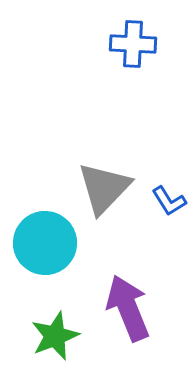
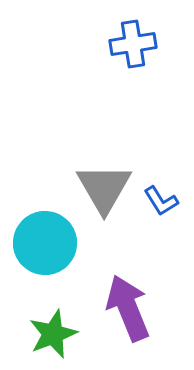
blue cross: rotated 12 degrees counterclockwise
gray triangle: rotated 14 degrees counterclockwise
blue L-shape: moved 8 px left
green star: moved 2 px left, 2 px up
